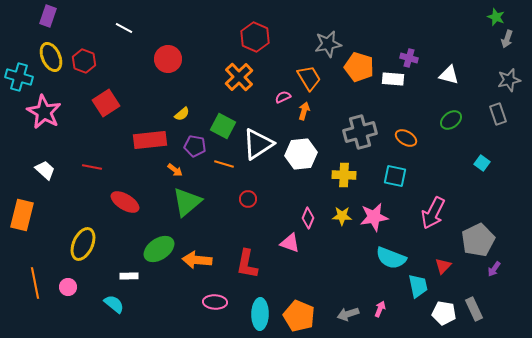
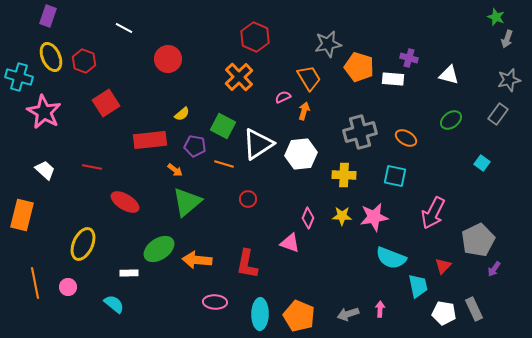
gray rectangle at (498, 114): rotated 55 degrees clockwise
white rectangle at (129, 276): moved 3 px up
pink arrow at (380, 309): rotated 21 degrees counterclockwise
